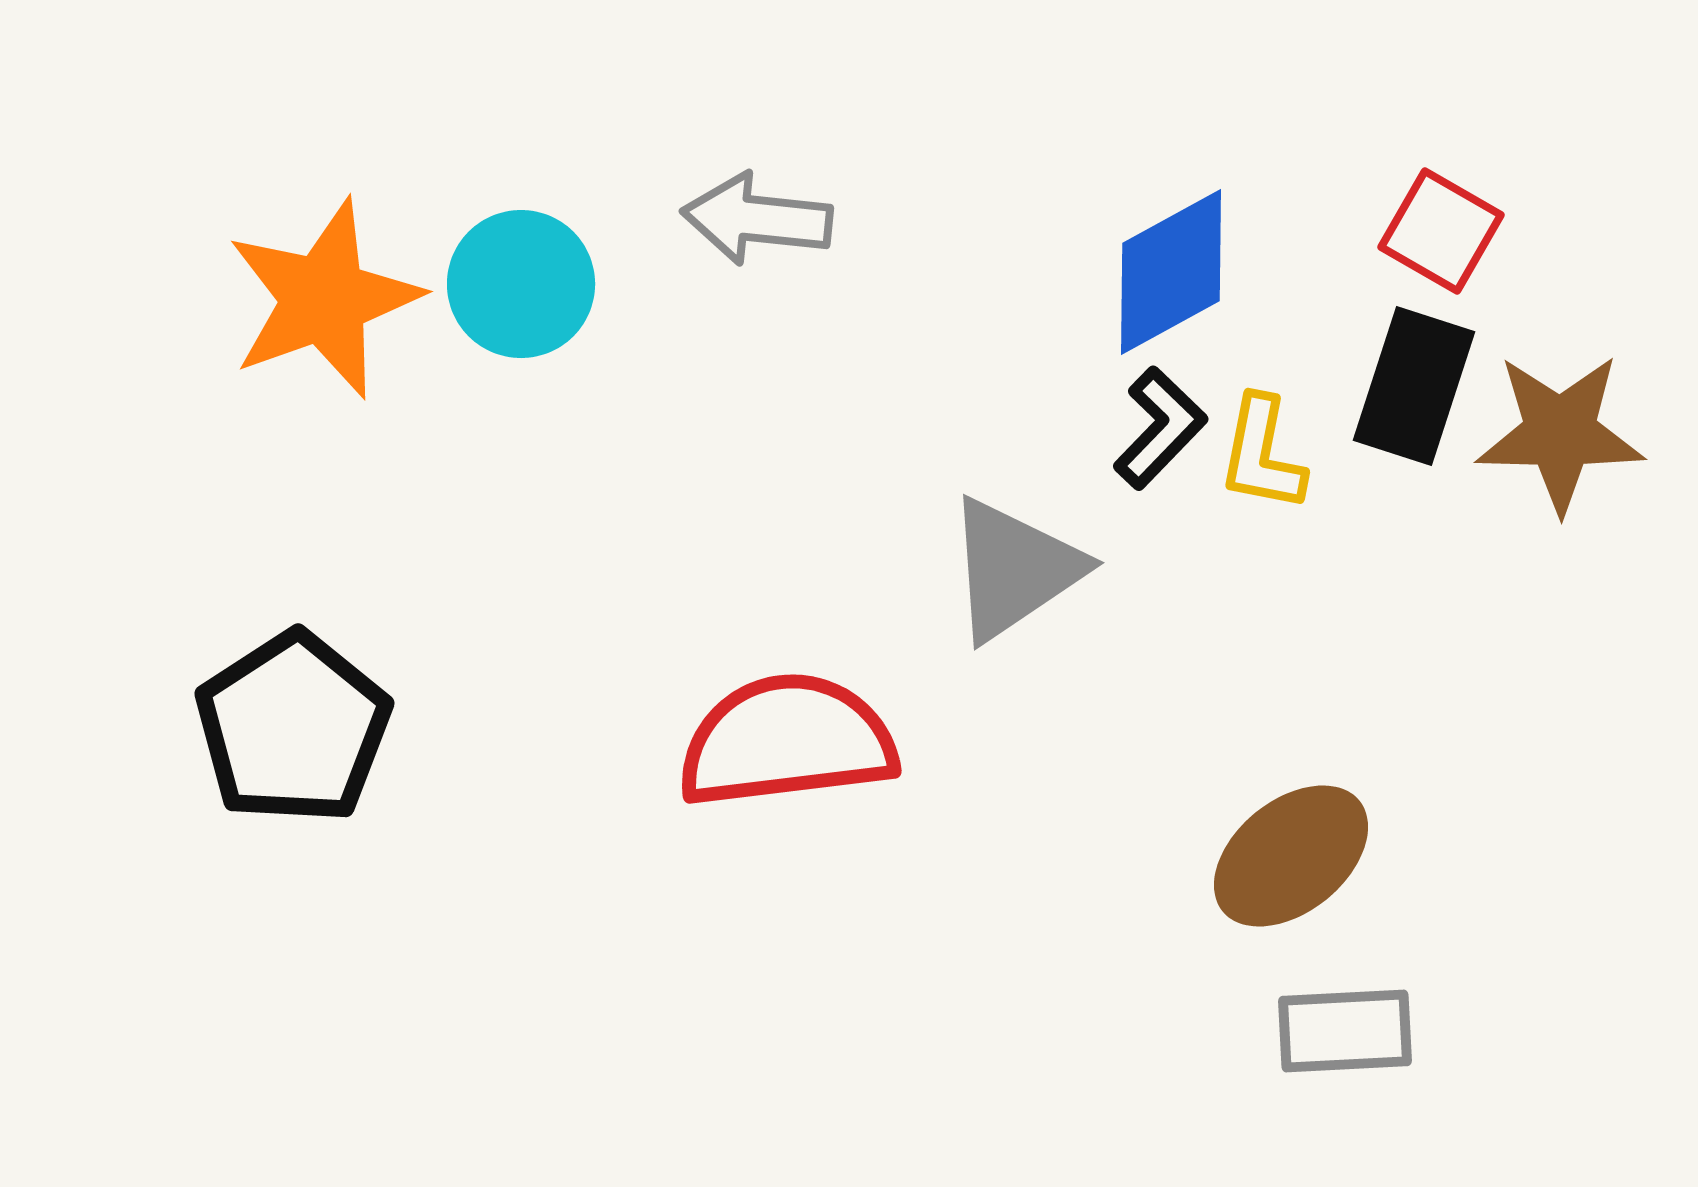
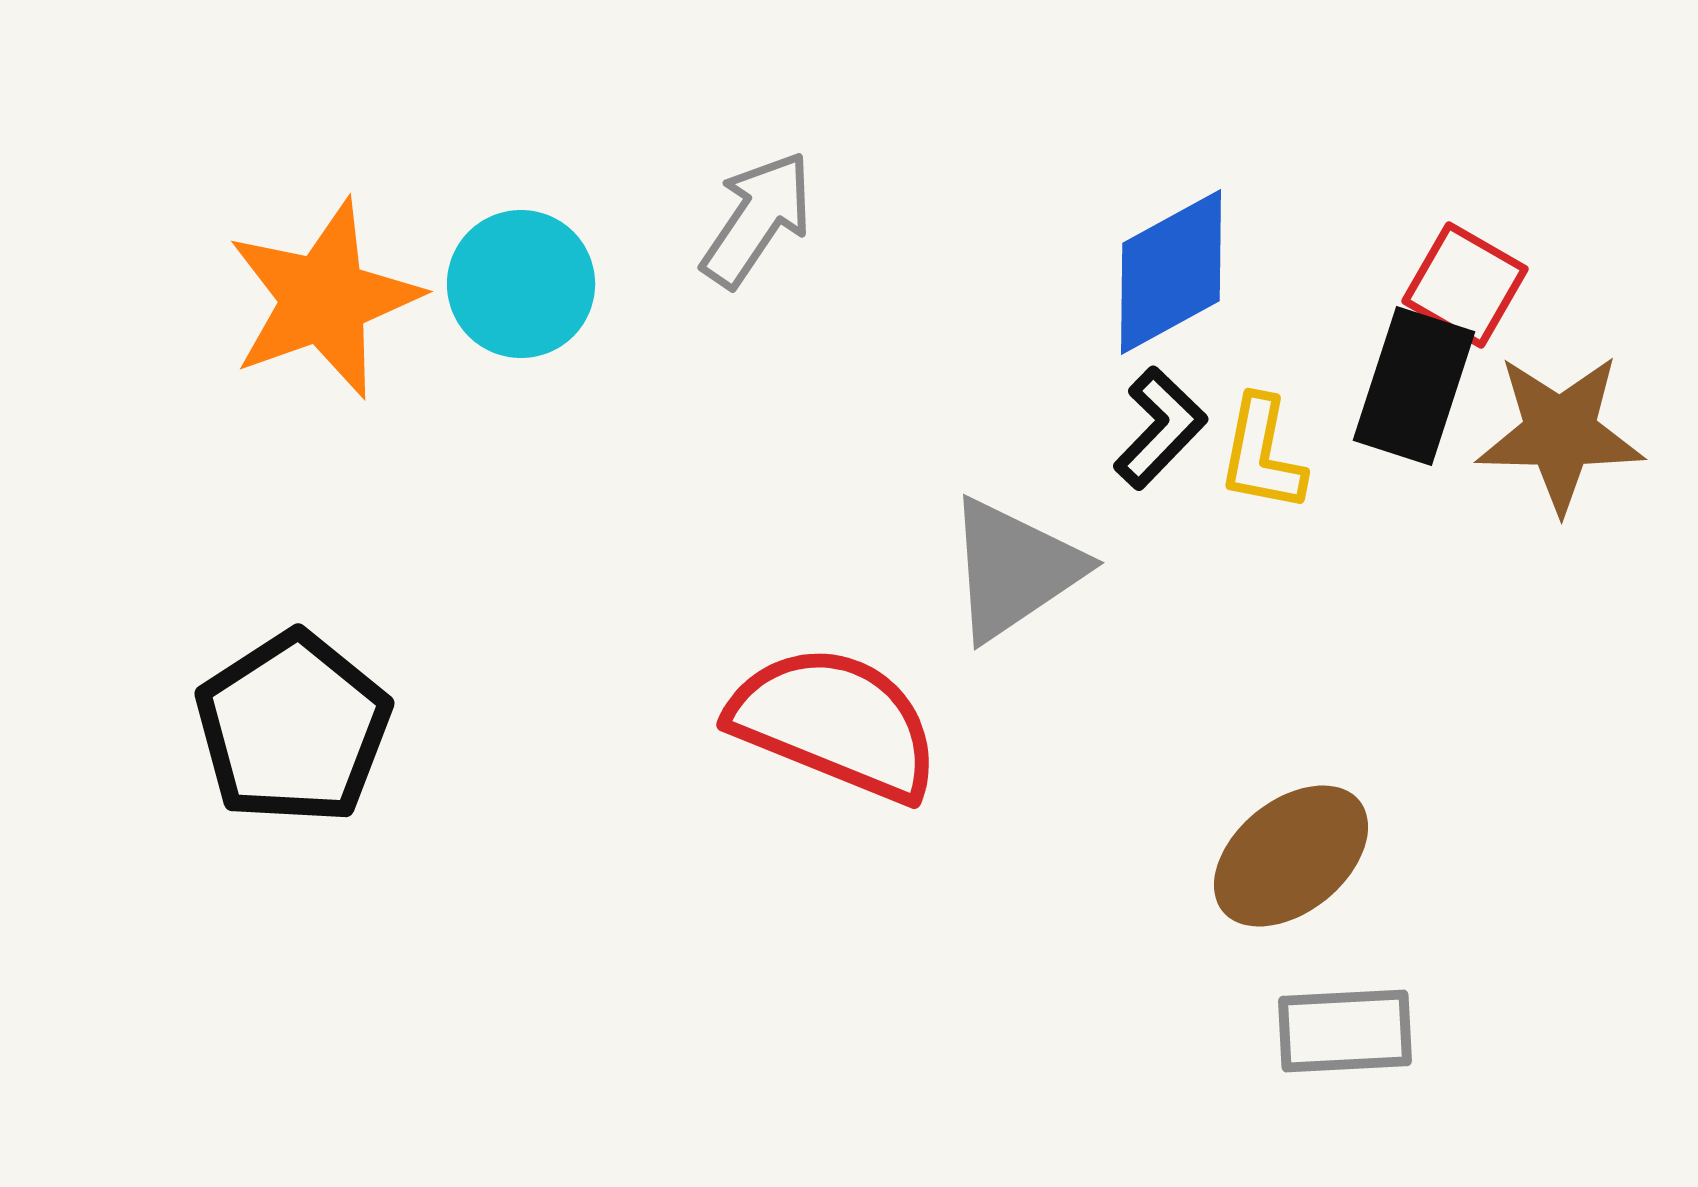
gray arrow: rotated 118 degrees clockwise
red square: moved 24 px right, 54 px down
red semicircle: moved 48 px right, 18 px up; rotated 29 degrees clockwise
